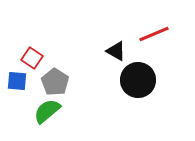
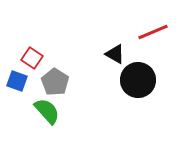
red line: moved 1 px left, 2 px up
black triangle: moved 1 px left, 3 px down
blue square: rotated 15 degrees clockwise
green semicircle: rotated 88 degrees clockwise
